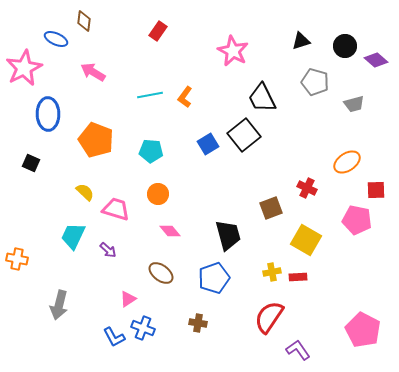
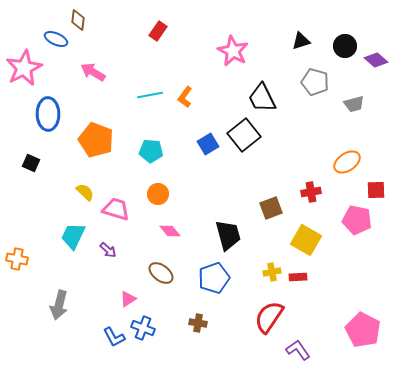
brown diamond at (84, 21): moved 6 px left, 1 px up
red cross at (307, 188): moved 4 px right, 4 px down; rotated 36 degrees counterclockwise
